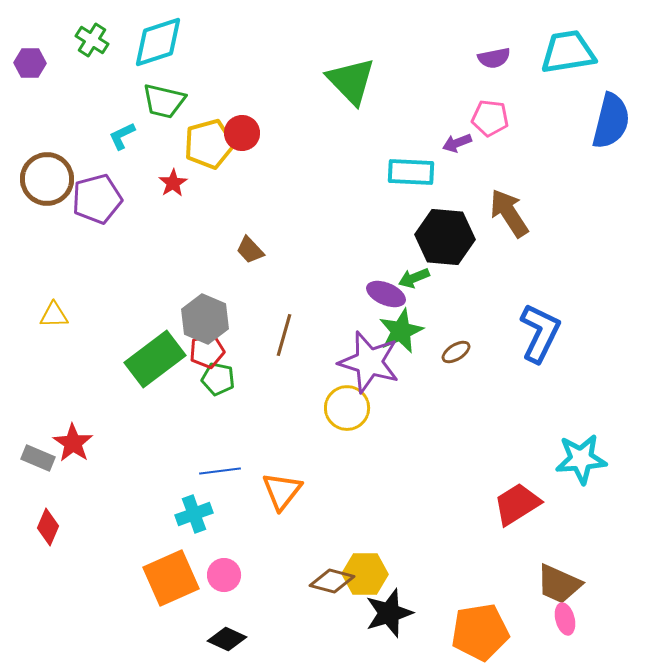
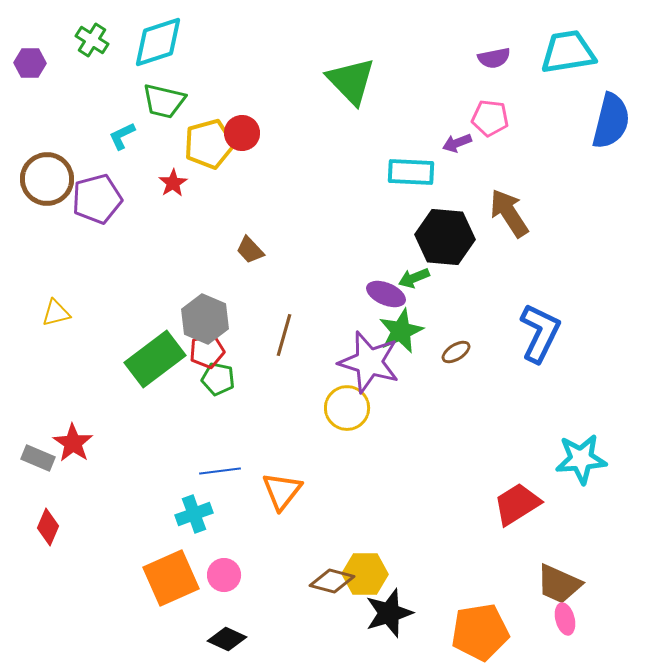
yellow triangle at (54, 315): moved 2 px right, 2 px up; rotated 12 degrees counterclockwise
